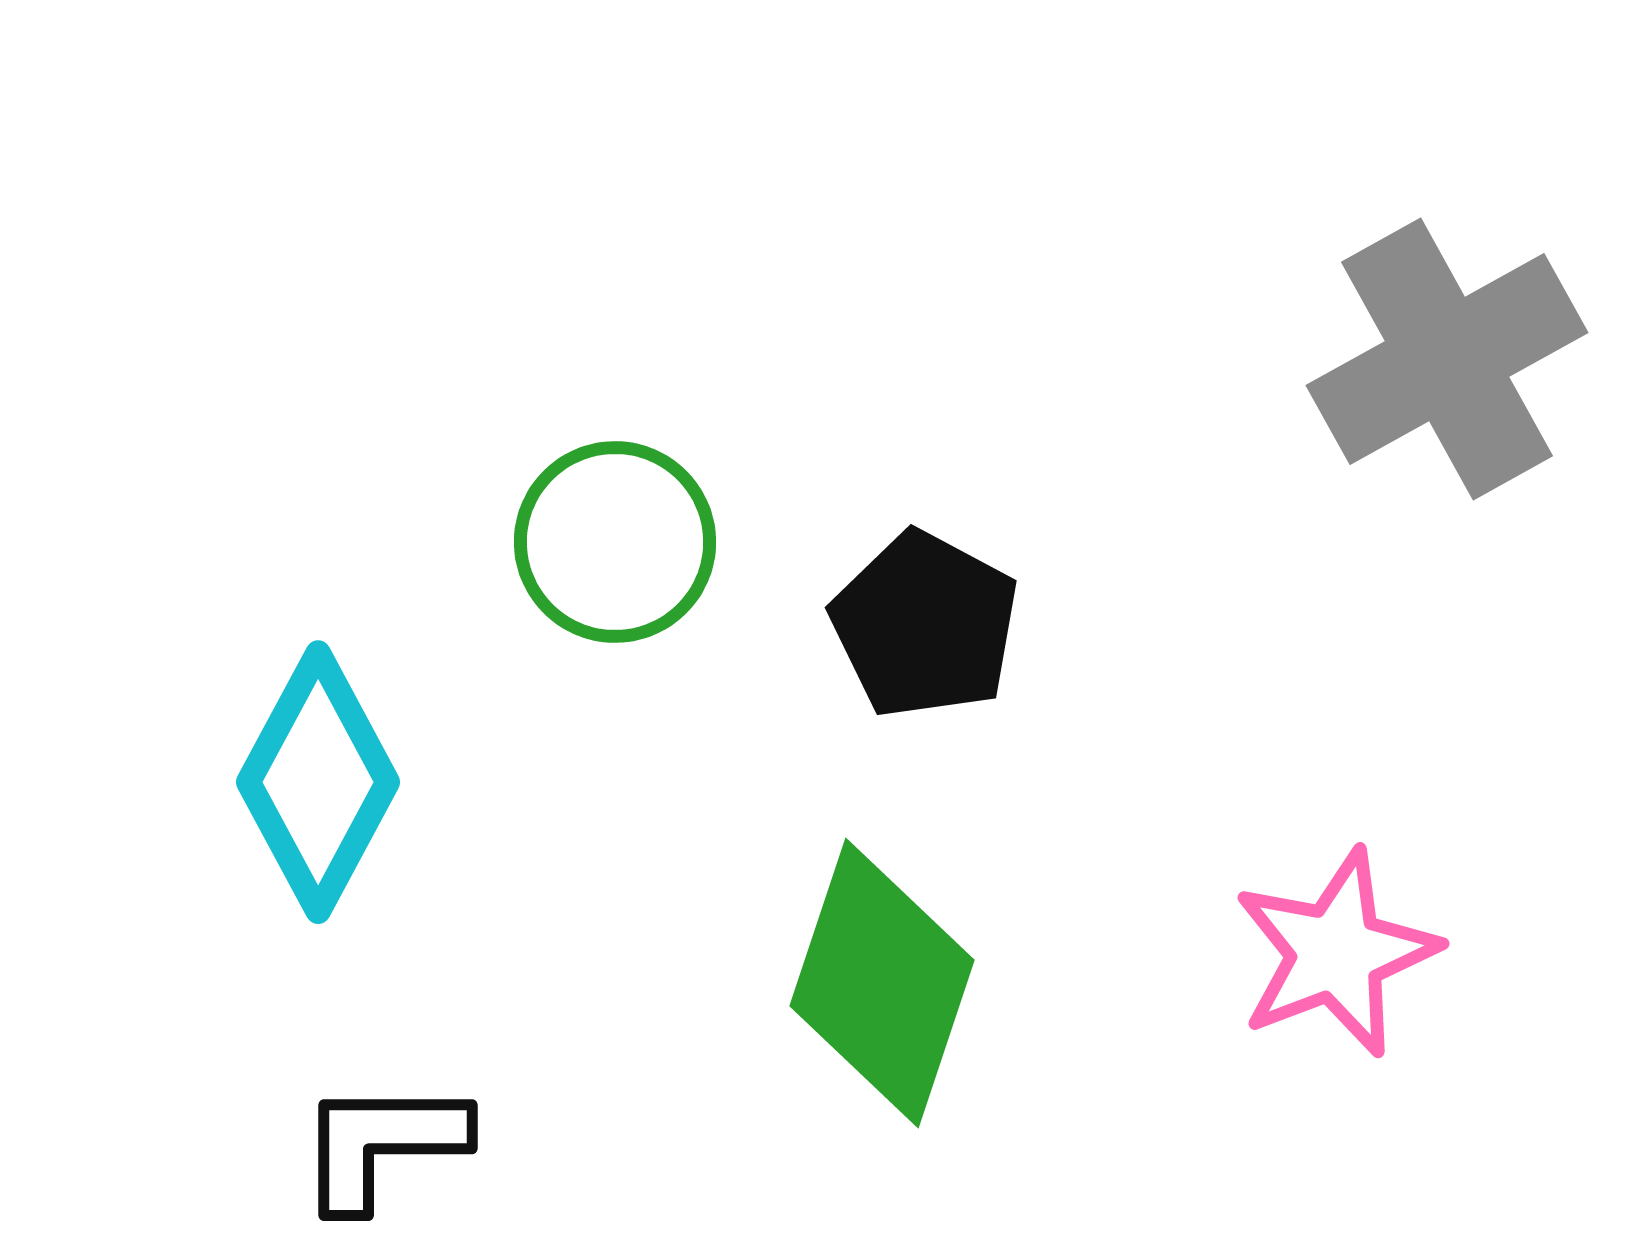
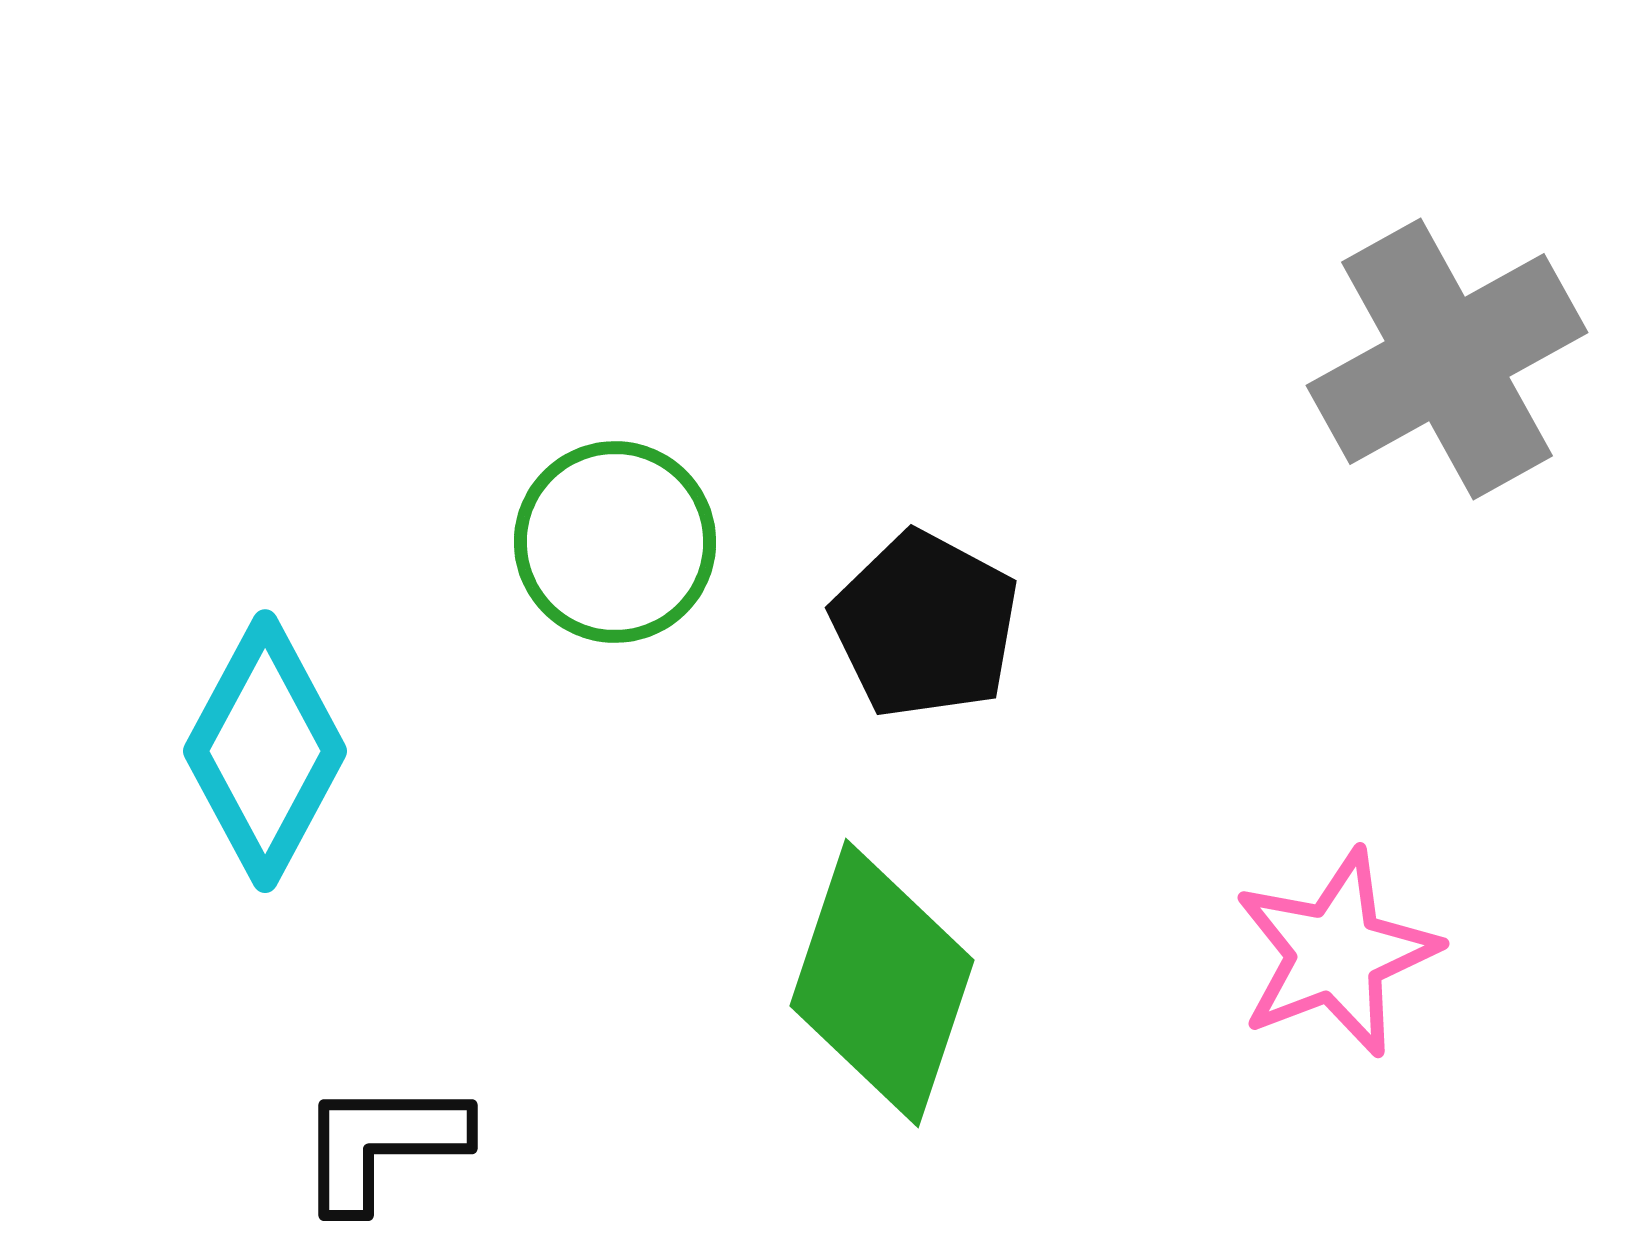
cyan diamond: moved 53 px left, 31 px up
